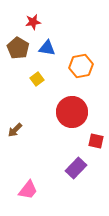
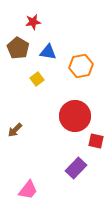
blue triangle: moved 1 px right, 4 px down
red circle: moved 3 px right, 4 px down
